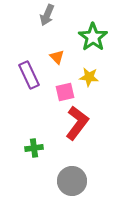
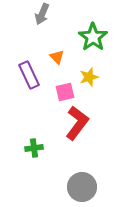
gray arrow: moved 5 px left, 1 px up
yellow star: rotated 24 degrees counterclockwise
gray circle: moved 10 px right, 6 px down
